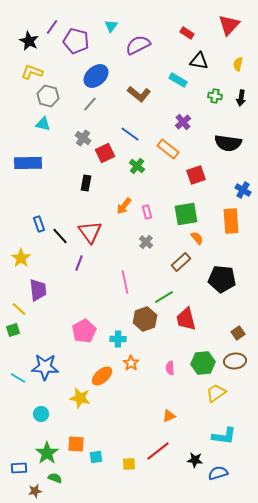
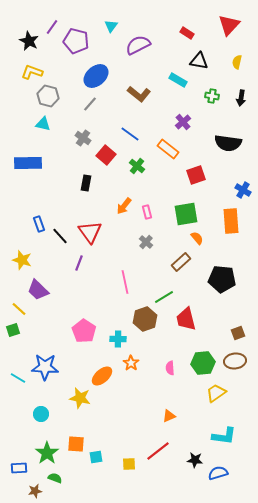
yellow semicircle at (238, 64): moved 1 px left, 2 px up
green cross at (215, 96): moved 3 px left
red square at (105, 153): moved 1 px right, 2 px down; rotated 24 degrees counterclockwise
yellow star at (21, 258): moved 1 px right, 2 px down; rotated 18 degrees counterclockwise
purple trapezoid at (38, 290): rotated 140 degrees clockwise
pink pentagon at (84, 331): rotated 10 degrees counterclockwise
brown square at (238, 333): rotated 16 degrees clockwise
